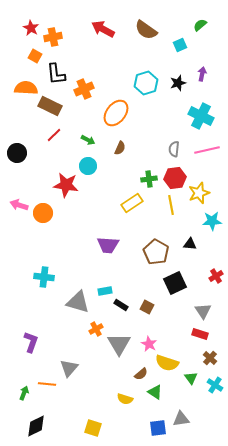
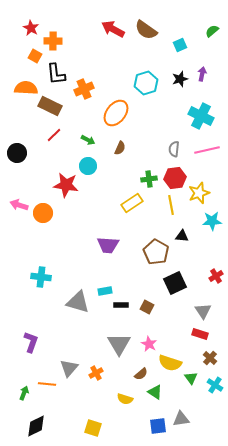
green semicircle at (200, 25): moved 12 px right, 6 px down
red arrow at (103, 29): moved 10 px right
orange cross at (53, 37): moved 4 px down; rotated 12 degrees clockwise
black star at (178, 83): moved 2 px right, 4 px up
black triangle at (190, 244): moved 8 px left, 8 px up
cyan cross at (44, 277): moved 3 px left
black rectangle at (121, 305): rotated 32 degrees counterclockwise
orange cross at (96, 329): moved 44 px down
yellow semicircle at (167, 363): moved 3 px right
blue square at (158, 428): moved 2 px up
